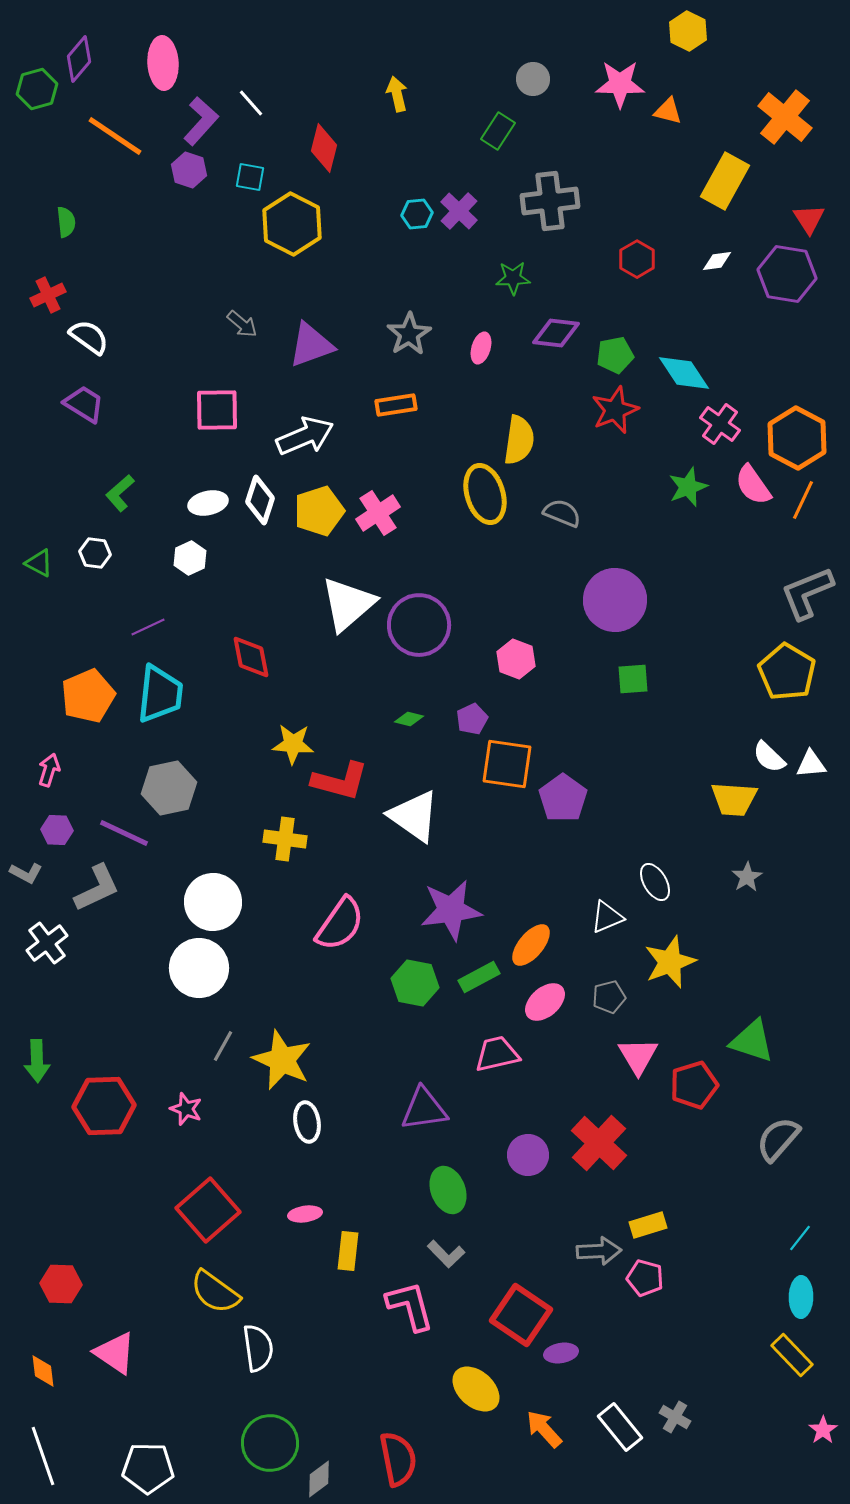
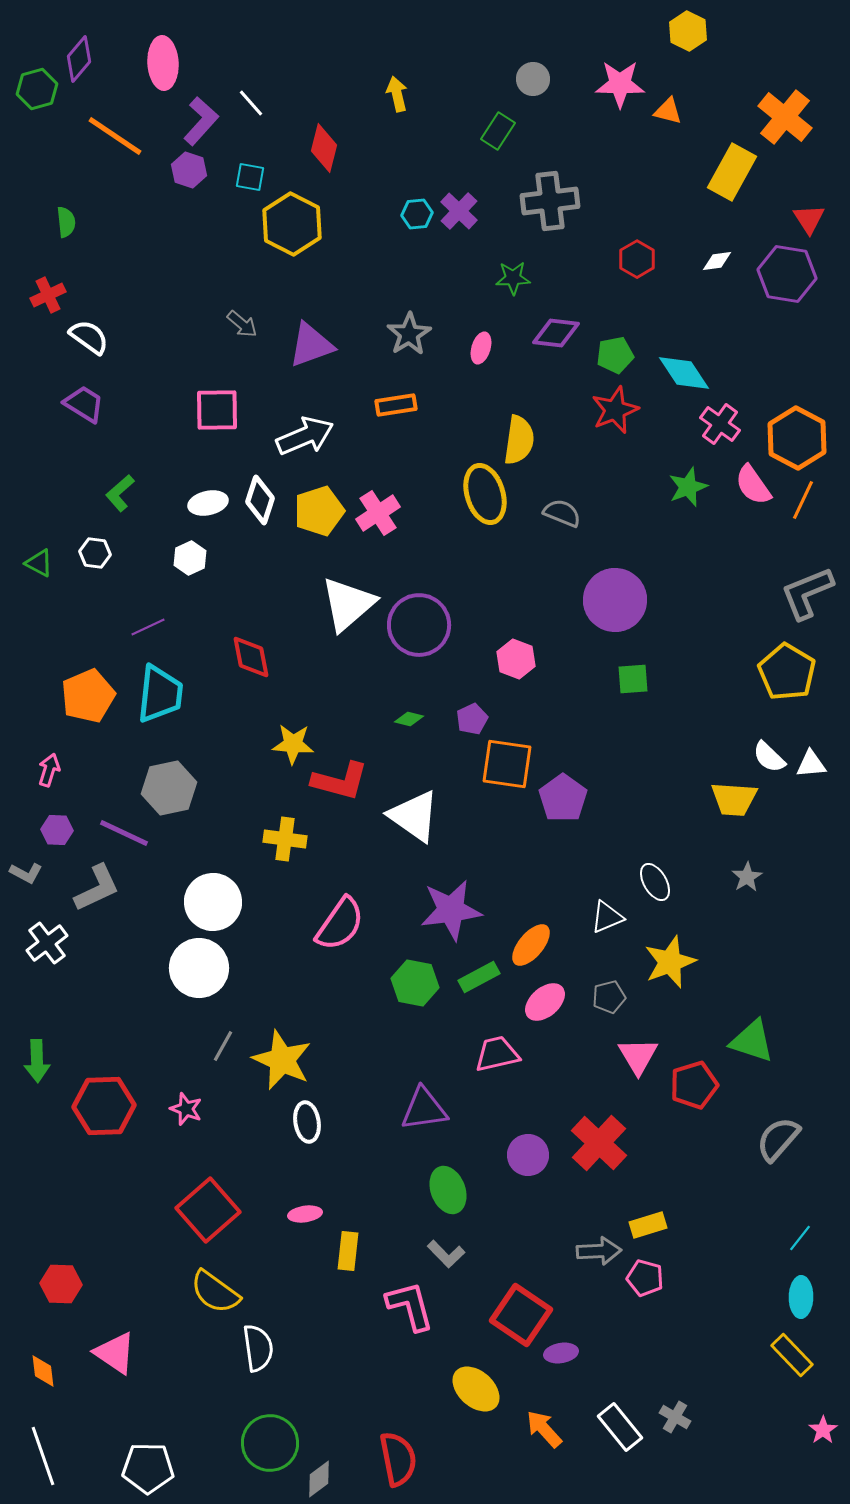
yellow rectangle at (725, 181): moved 7 px right, 9 px up
